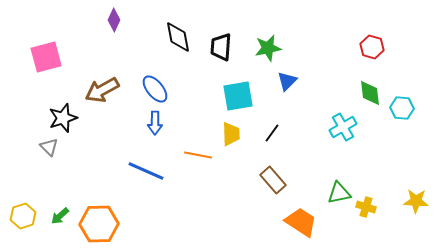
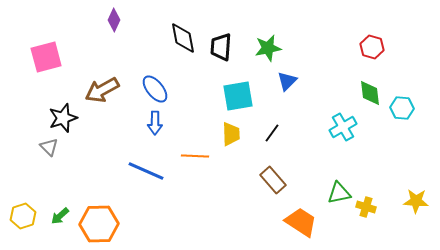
black diamond: moved 5 px right, 1 px down
orange line: moved 3 px left, 1 px down; rotated 8 degrees counterclockwise
